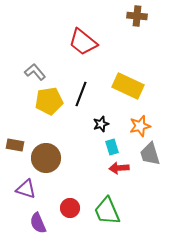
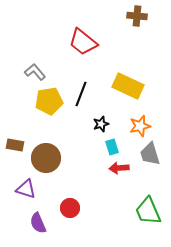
green trapezoid: moved 41 px right
